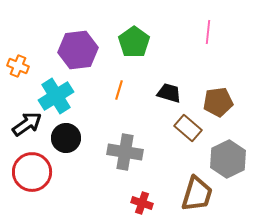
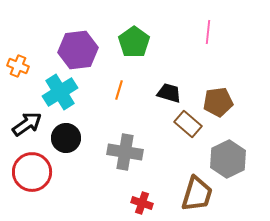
cyan cross: moved 4 px right, 4 px up
brown rectangle: moved 4 px up
